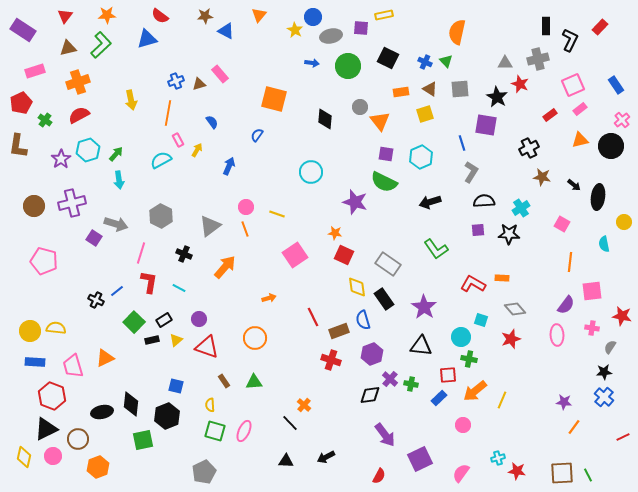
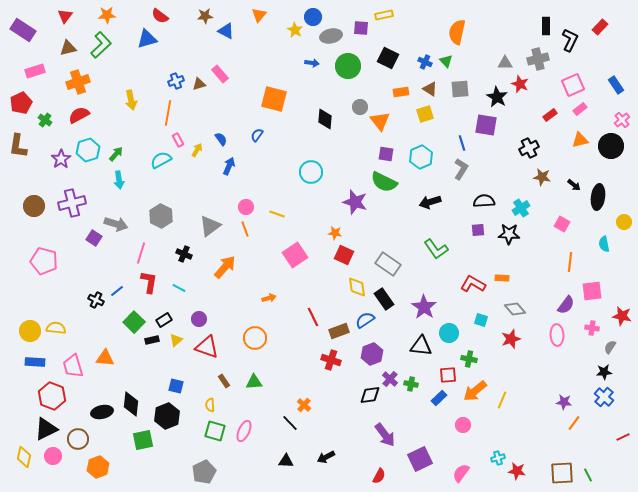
blue semicircle at (212, 122): moved 9 px right, 17 px down
gray L-shape at (471, 172): moved 10 px left, 3 px up
blue semicircle at (363, 320): moved 2 px right; rotated 72 degrees clockwise
cyan circle at (461, 337): moved 12 px left, 4 px up
orange triangle at (105, 358): rotated 30 degrees clockwise
orange line at (574, 427): moved 4 px up
